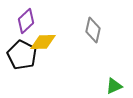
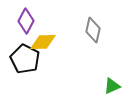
purple diamond: rotated 20 degrees counterclockwise
black pentagon: moved 3 px right, 4 px down
green triangle: moved 2 px left
